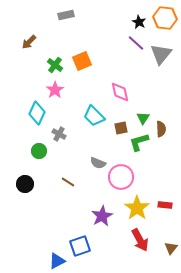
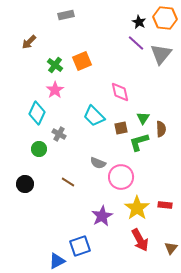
green circle: moved 2 px up
